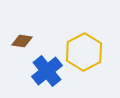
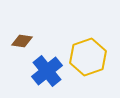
yellow hexagon: moved 4 px right, 5 px down; rotated 9 degrees clockwise
